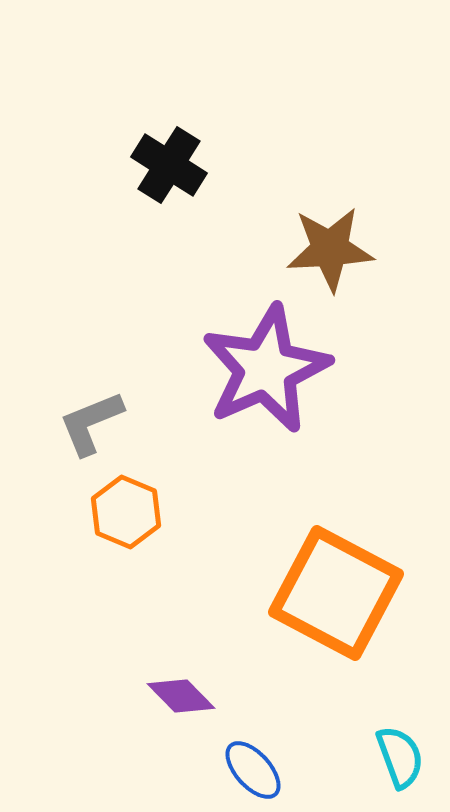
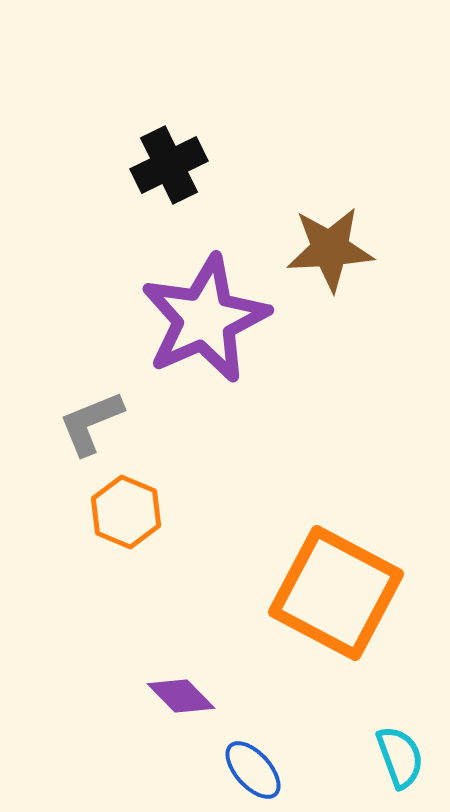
black cross: rotated 32 degrees clockwise
purple star: moved 61 px left, 50 px up
